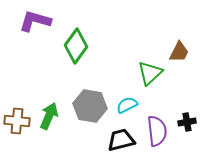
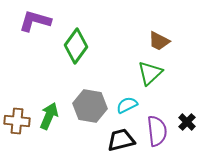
brown trapezoid: moved 20 px left, 11 px up; rotated 90 degrees clockwise
black cross: rotated 36 degrees counterclockwise
